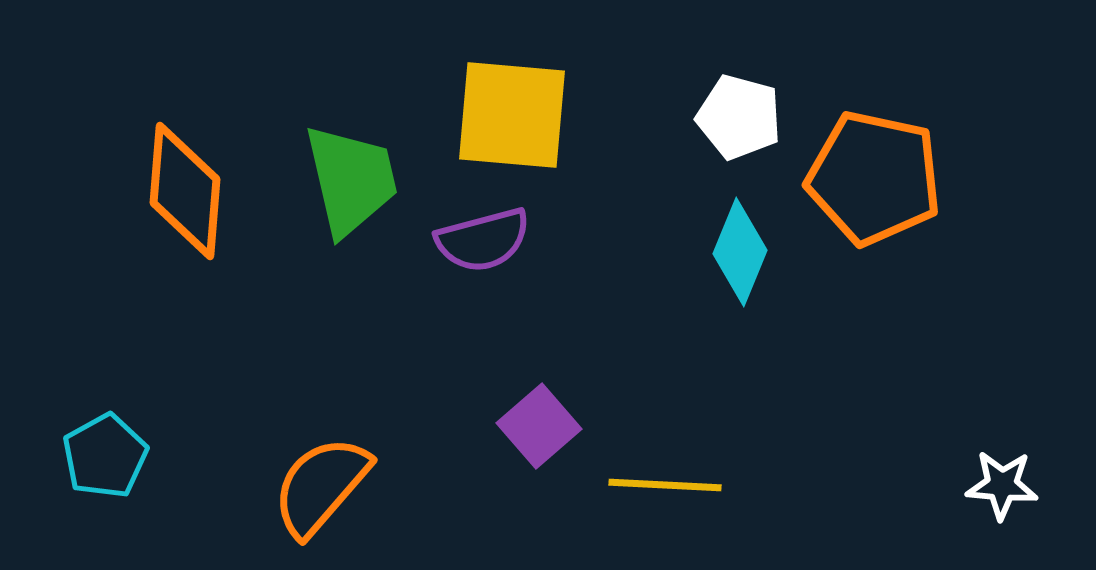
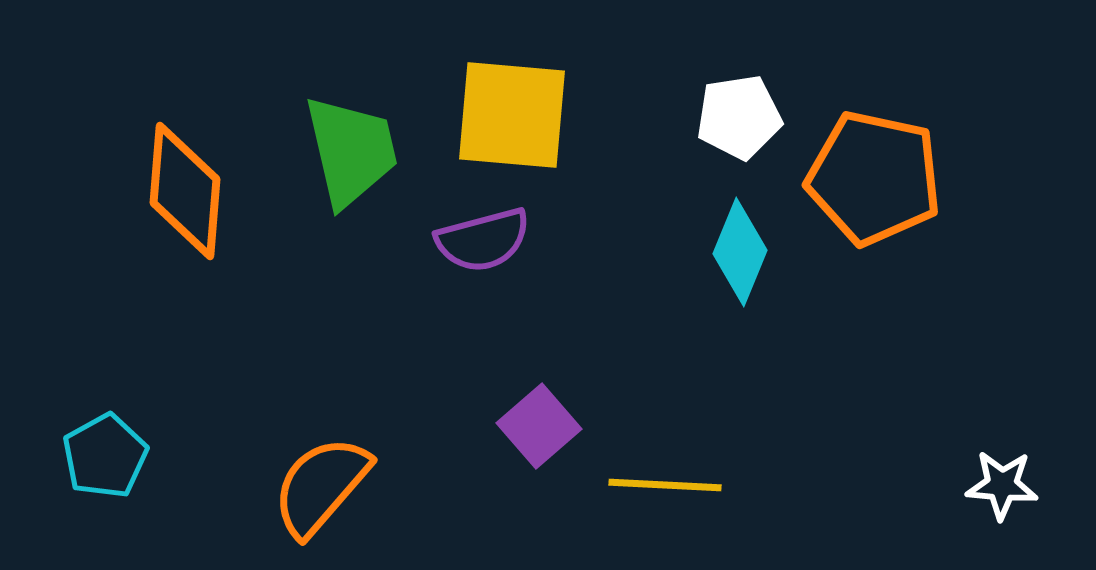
white pentagon: rotated 24 degrees counterclockwise
green trapezoid: moved 29 px up
